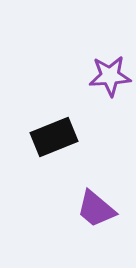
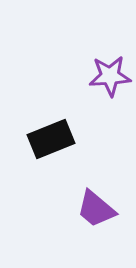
black rectangle: moved 3 px left, 2 px down
